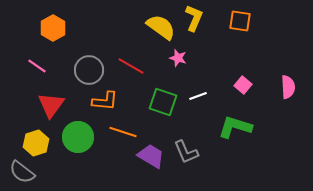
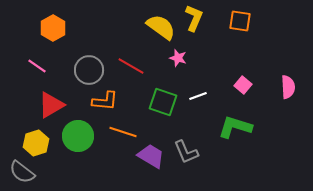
red triangle: rotated 24 degrees clockwise
green circle: moved 1 px up
